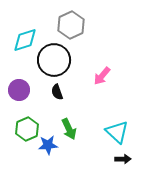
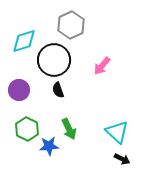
cyan diamond: moved 1 px left, 1 px down
pink arrow: moved 10 px up
black semicircle: moved 1 px right, 2 px up
green hexagon: rotated 10 degrees counterclockwise
blue star: moved 1 px right, 1 px down
black arrow: moved 1 px left; rotated 28 degrees clockwise
